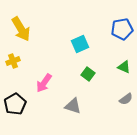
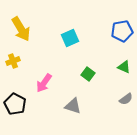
blue pentagon: moved 2 px down
cyan square: moved 10 px left, 6 px up
black pentagon: rotated 15 degrees counterclockwise
